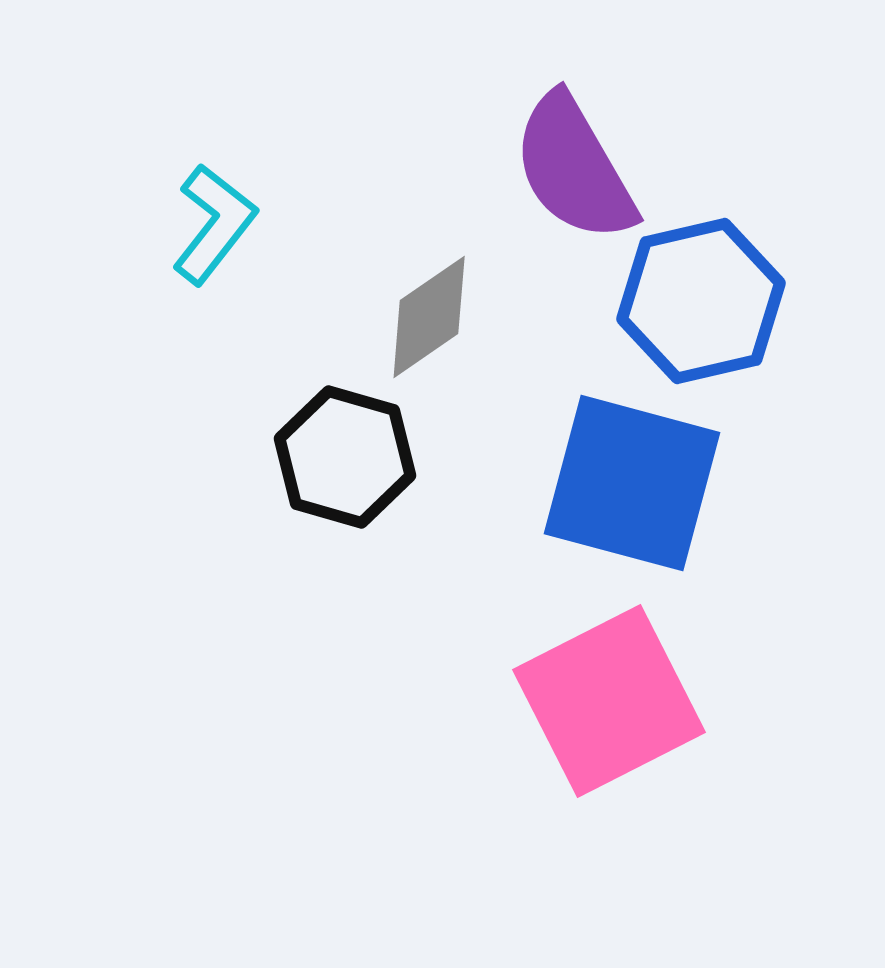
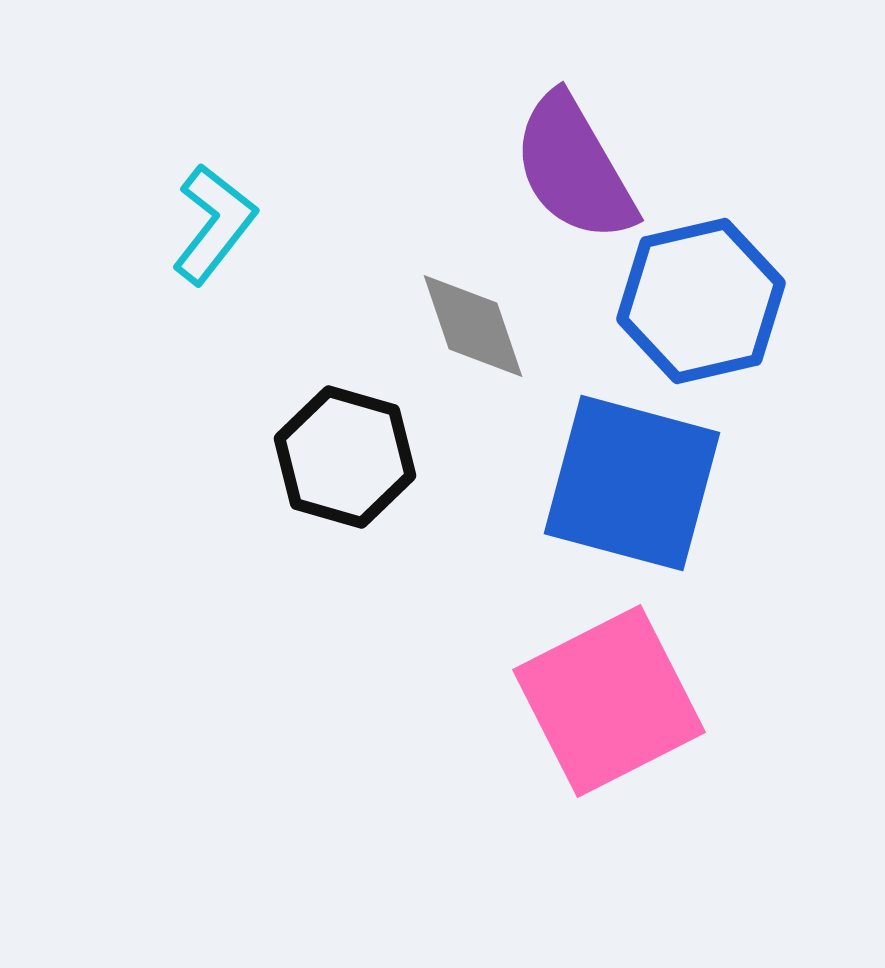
gray diamond: moved 44 px right, 9 px down; rotated 74 degrees counterclockwise
